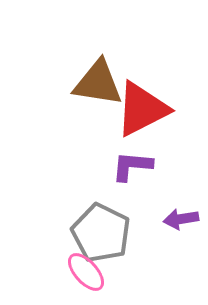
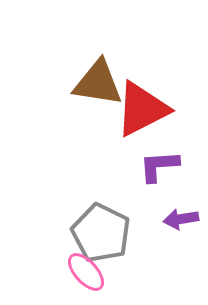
purple L-shape: moved 27 px right; rotated 9 degrees counterclockwise
